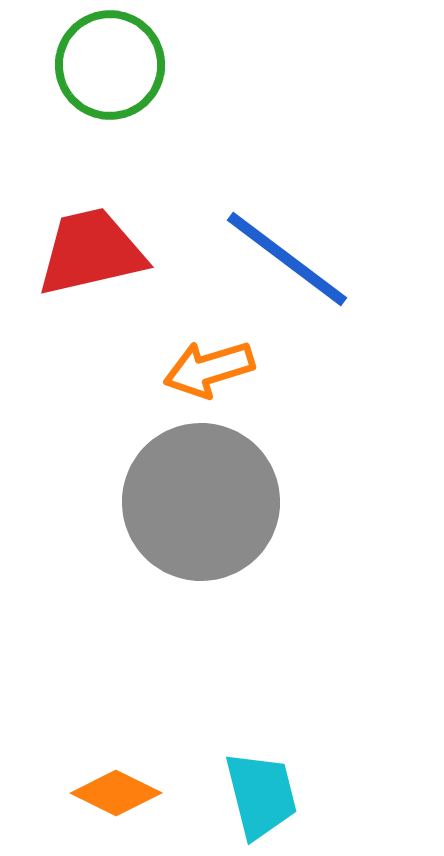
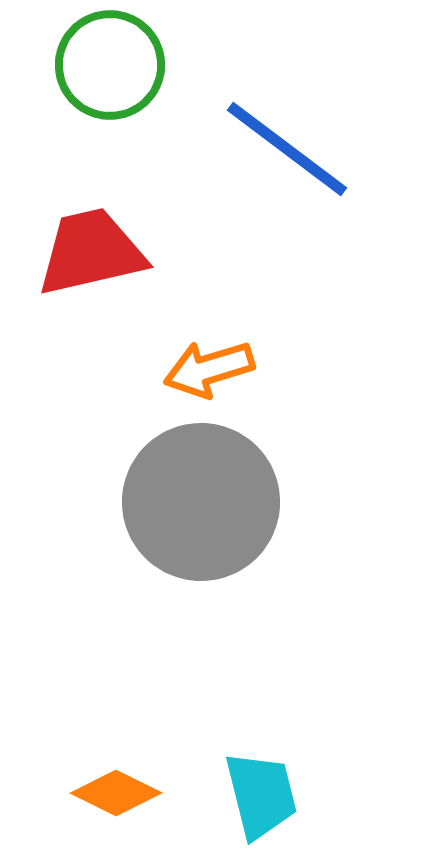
blue line: moved 110 px up
